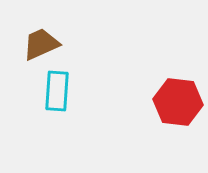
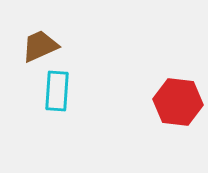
brown trapezoid: moved 1 px left, 2 px down
